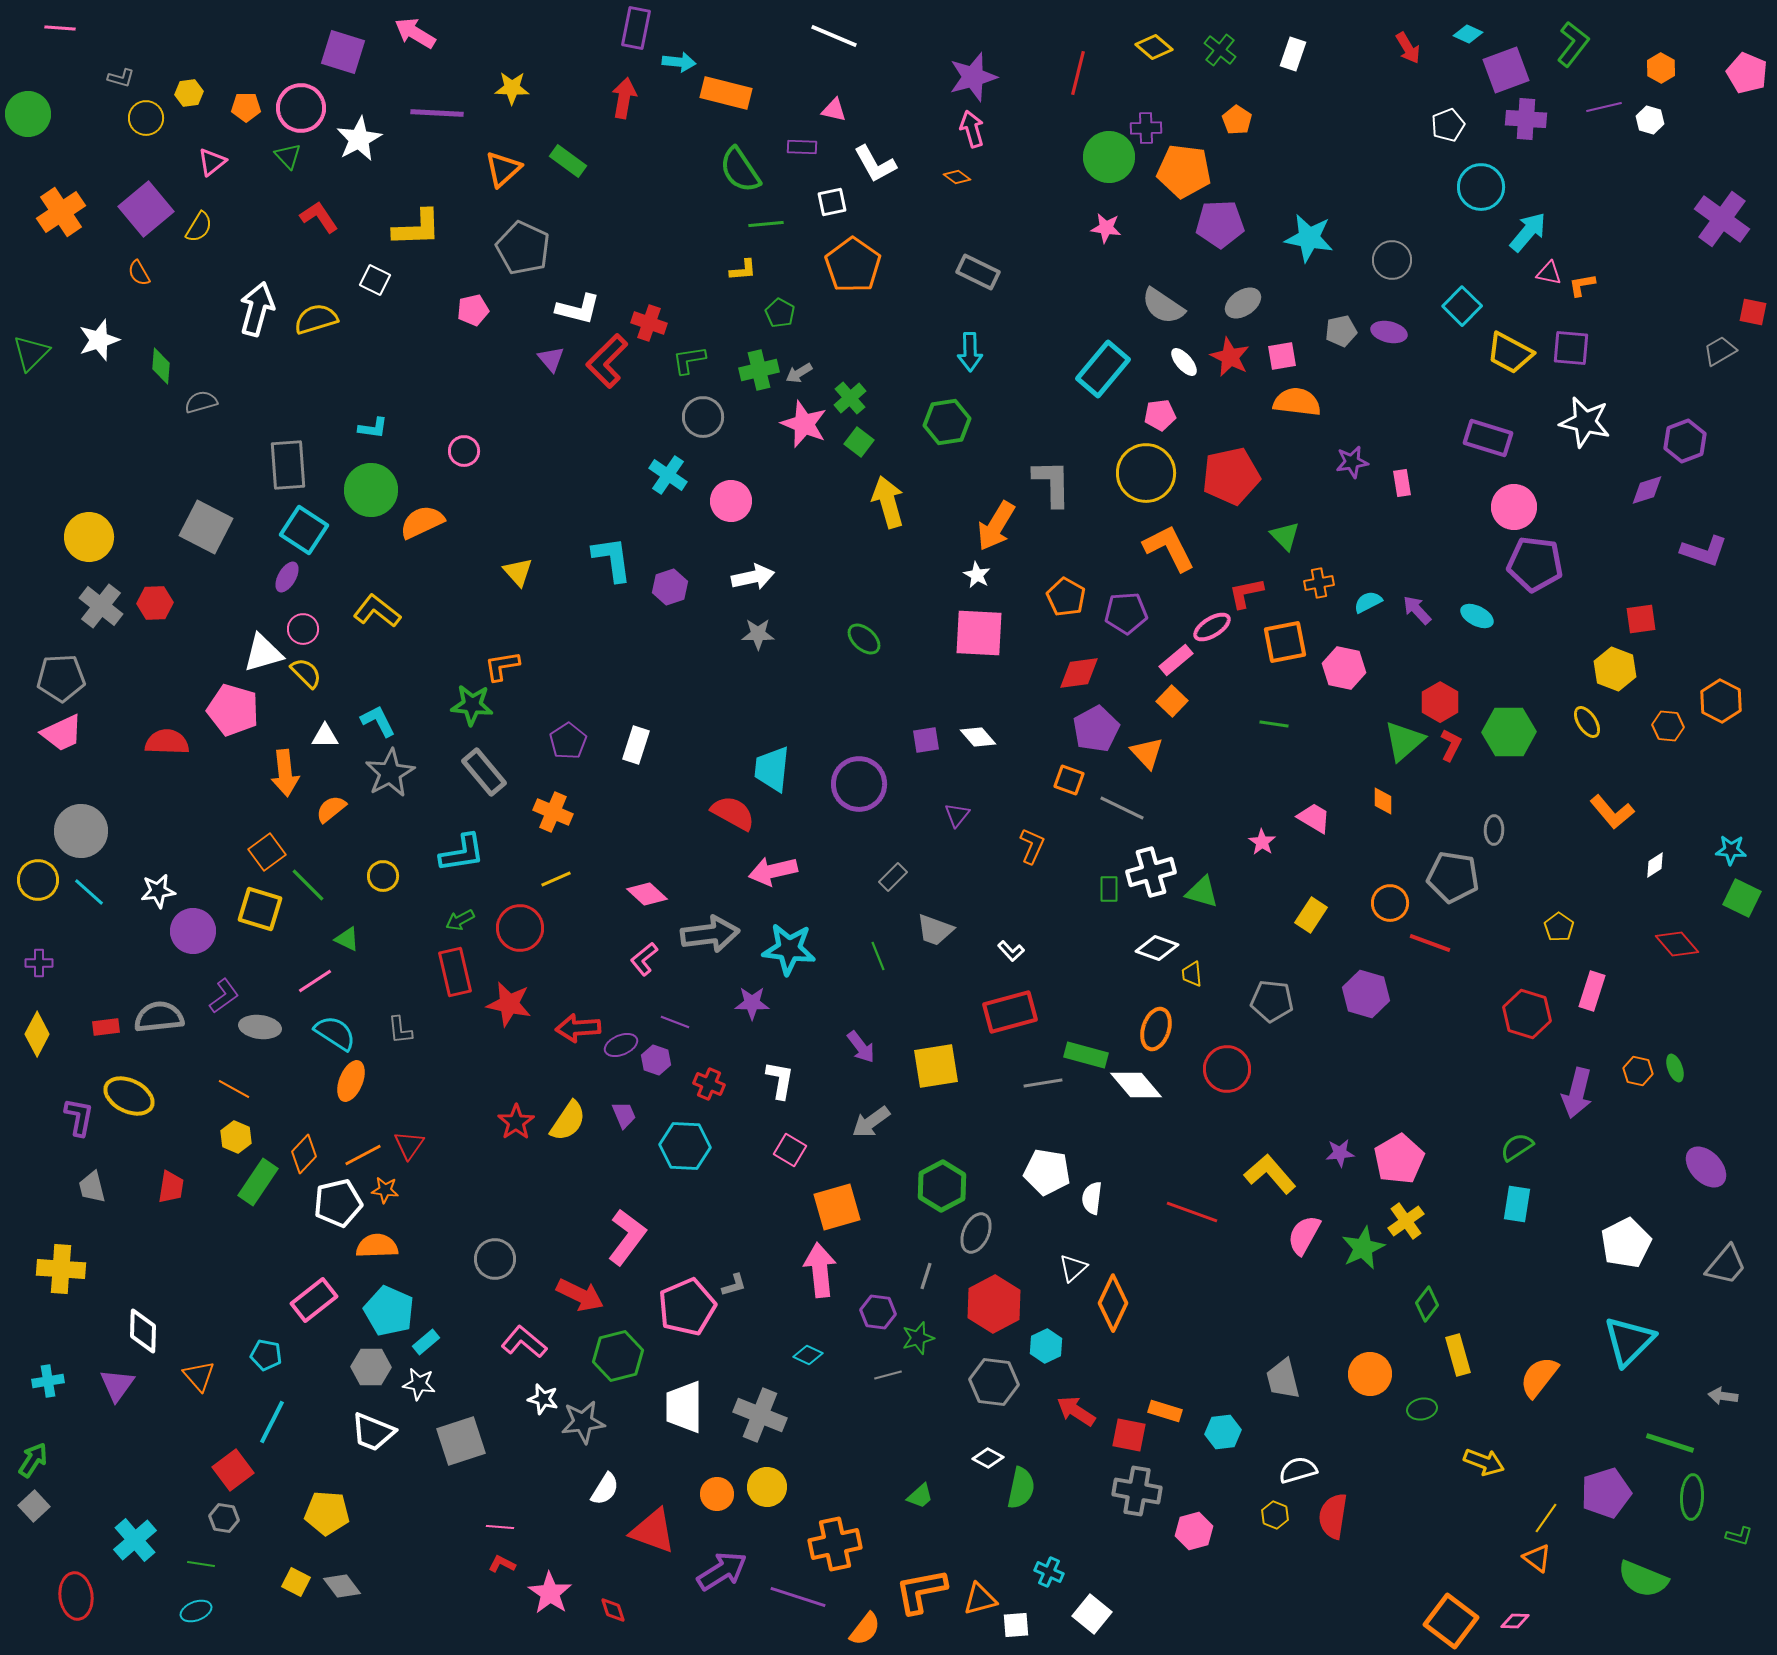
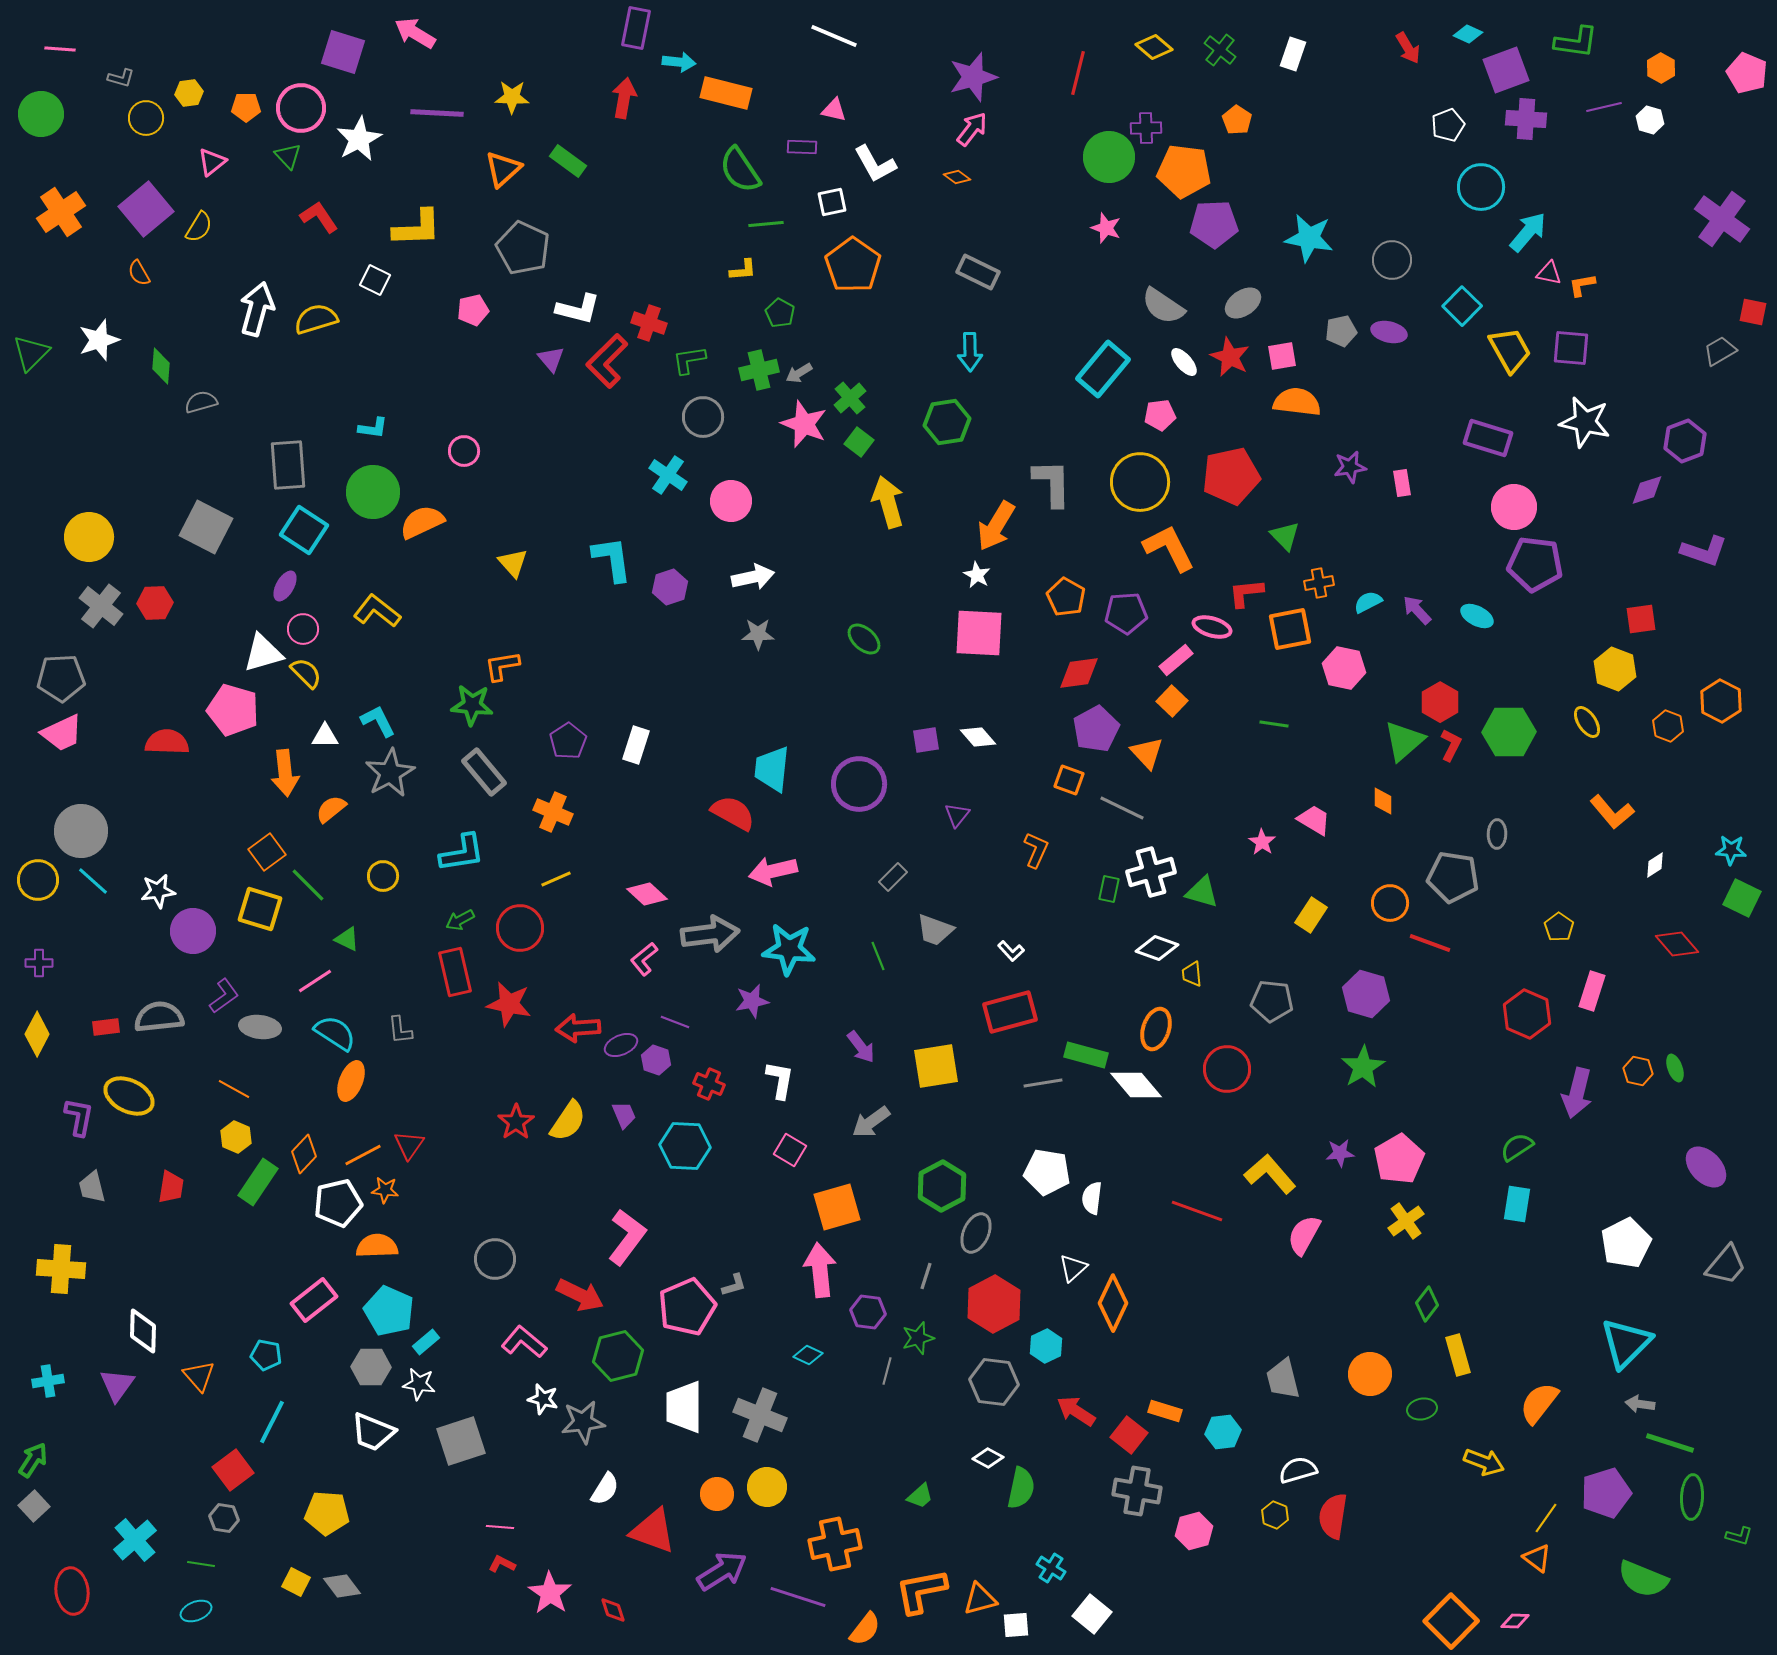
pink line at (60, 28): moved 21 px down
green L-shape at (1573, 44): moved 3 px right, 2 px up; rotated 60 degrees clockwise
yellow star at (512, 88): moved 9 px down
green circle at (28, 114): moved 13 px right
pink arrow at (972, 129): rotated 54 degrees clockwise
purple pentagon at (1220, 224): moved 6 px left
pink star at (1106, 228): rotated 12 degrees clockwise
yellow trapezoid at (1510, 353): moved 3 px up; rotated 147 degrees counterclockwise
purple star at (1352, 462): moved 2 px left, 5 px down
yellow circle at (1146, 473): moved 6 px left, 9 px down
green circle at (371, 490): moved 2 px right, 2 px down
yellow triangle at (518, 572): moved 5 px left, 9 px up
purple ellipse at (287, 577): moved 2 px left, 9 px down
red L-shape at (1246, 593): rotated 6 degrees clockwise
pink ellipse at (1212, 627): rotated 48 degrees clockwise
orange square at (1285, 642): moved 5 px right, 13 px up
orange hexagon at (1668, 726): rotated 16 degrees clockwise
pink trapezoid at (1314, 818): moved 2 px down
gray ellipse at (1494, 830): moved 3 px right, 4 px down
orange L-shape at (1032, 846): moved 4 px right, 4 px down
green rectangle at (1109, 889): rotated 12 degrees clockwise
cyan line at (89, 892): moved 4 px right, 11 px up
purple star at (752, 1003): moved 2 px up; rotated 12 degrees counterclockwise
red hexagon at (1527, 1014): rotated 6 degrees clockwise
red line at (1192, 1212): moved 5 px right, 1 px up
green star at (1363, 1248): moved 181 px up; rotated 6 degrees counterclockwise
purple hexagon at (878, 1312): moved 10 px left
cyan triangle at (1629, 1341): moved 3 px left, 2 px down
gray line at (888, 1375): moved 1 px left, 4 px up; rotated 60 degrees counterclockwise
orange semicircle at (1539, 1377): moved 26 px down
gray arrow at (1723, 1396): moved 83 px left, 8 px down
red square at (1129, 1435): rotated 27 degrees clockwise
cyan cross at (1049, 1572): moved 2 px right, 4 px up; rotated 8 degrees clockwise
red ellipse at (76, 1596): moved 4 px left, 5 px up
orange square at (1451, 1621): rotated 8 degrees clockwise
